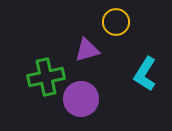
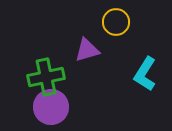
purple circle: moved 30 px left, 8 px down
